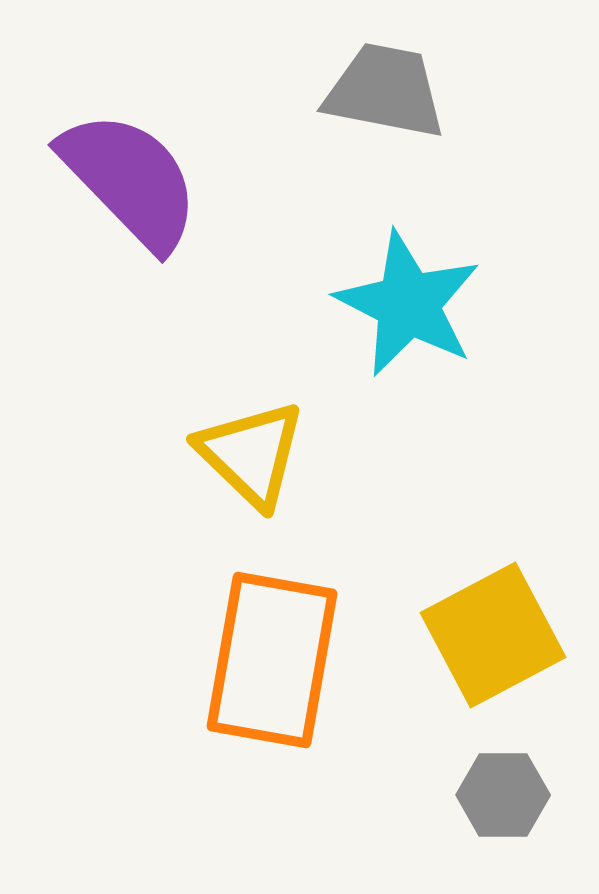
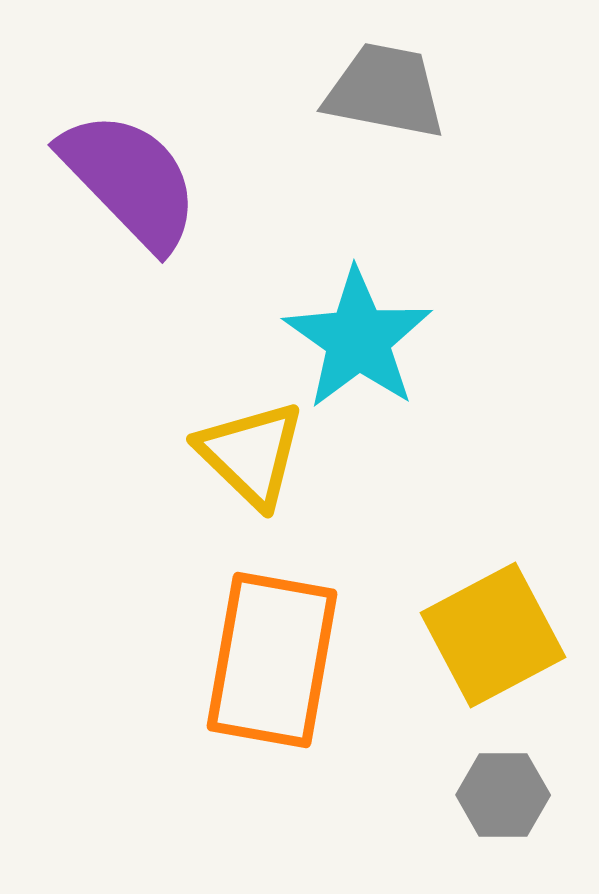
cyan star: moved 50 px left, 35 px down; rotated 8 degrees clockwise
